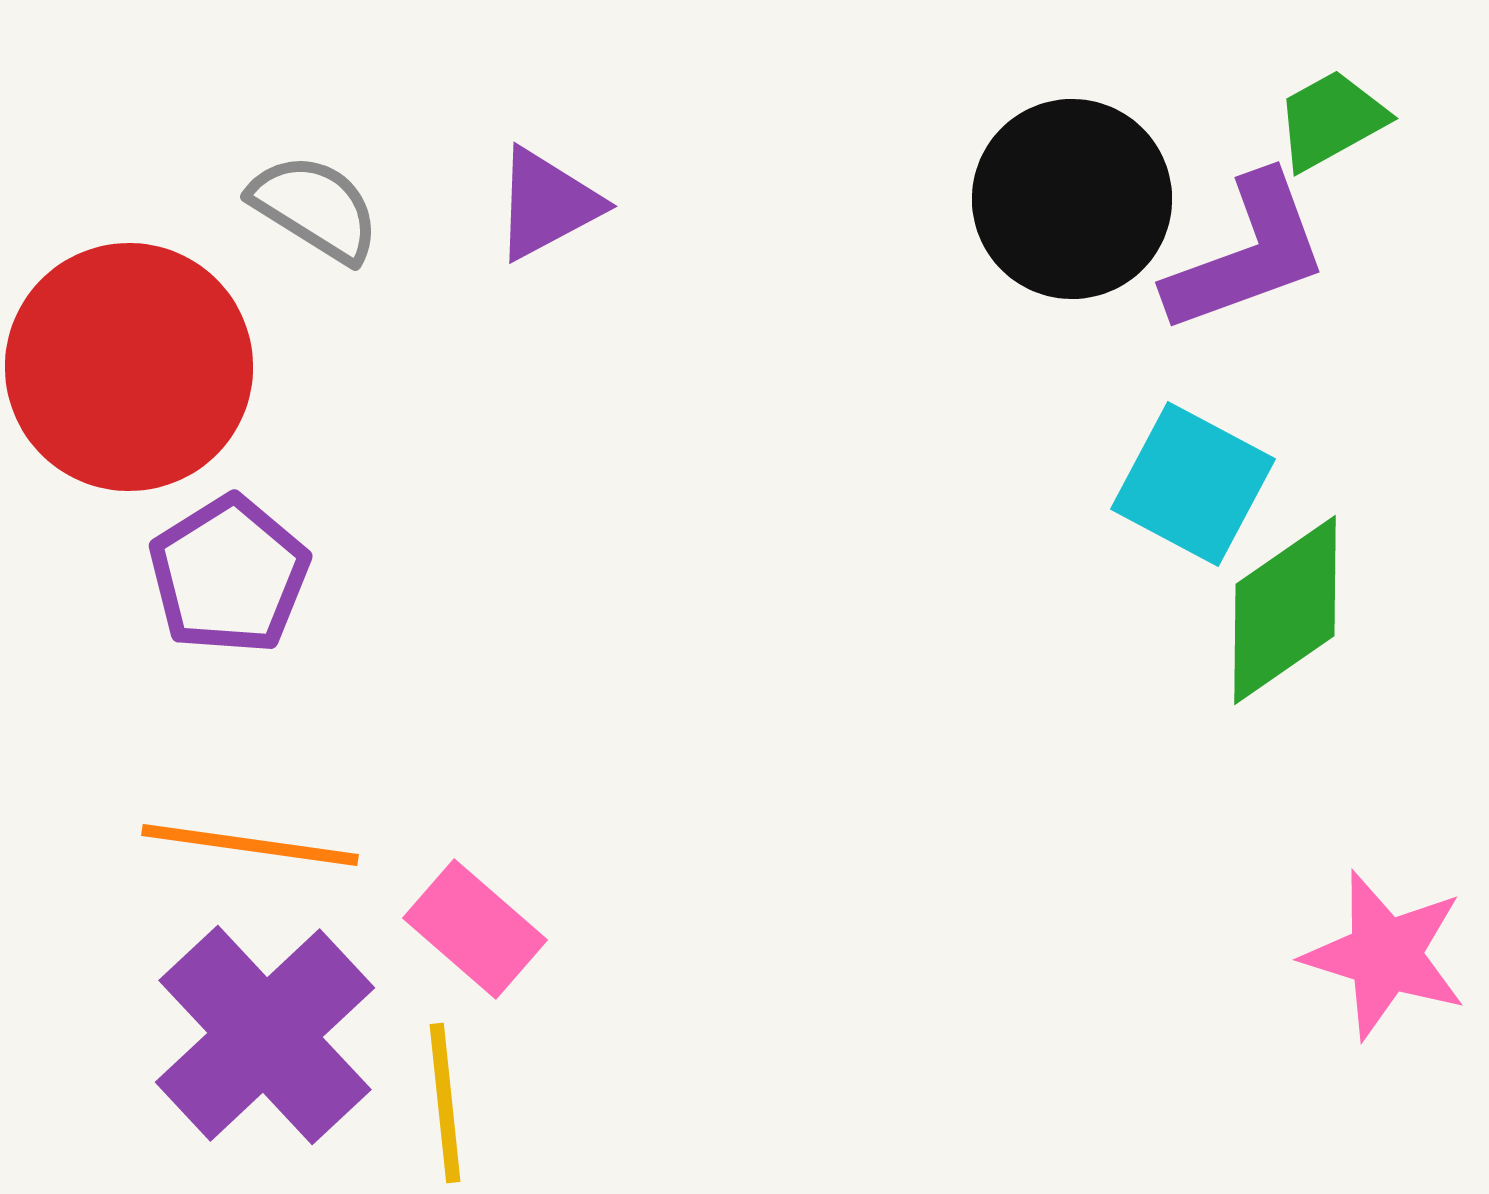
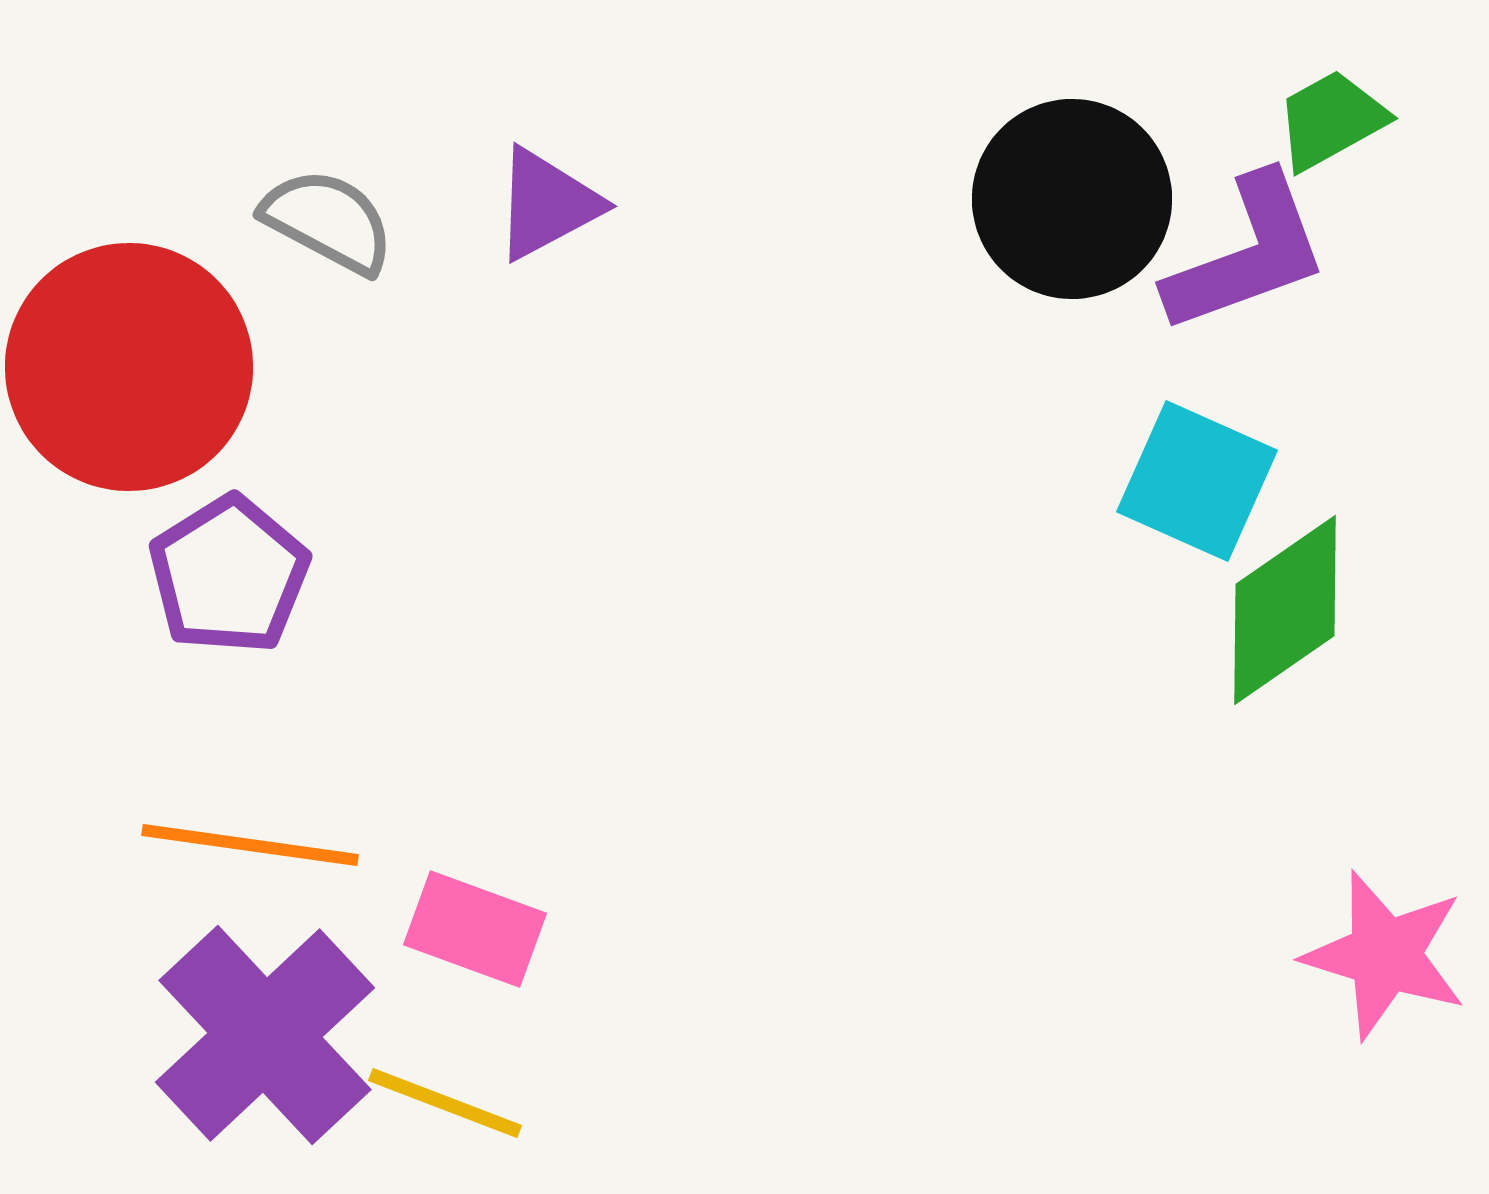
gray semicircle: moved 13 px right, 13 px down; rotated 4 degrees counterclockwise
cyan square: moved 4 px right, 3 px up; rotated 4 degrees counterclockwise
pink rectangle: rotated 21 degrees counterclockwise
yellow line: rotated 63 degrees counterclockwise
